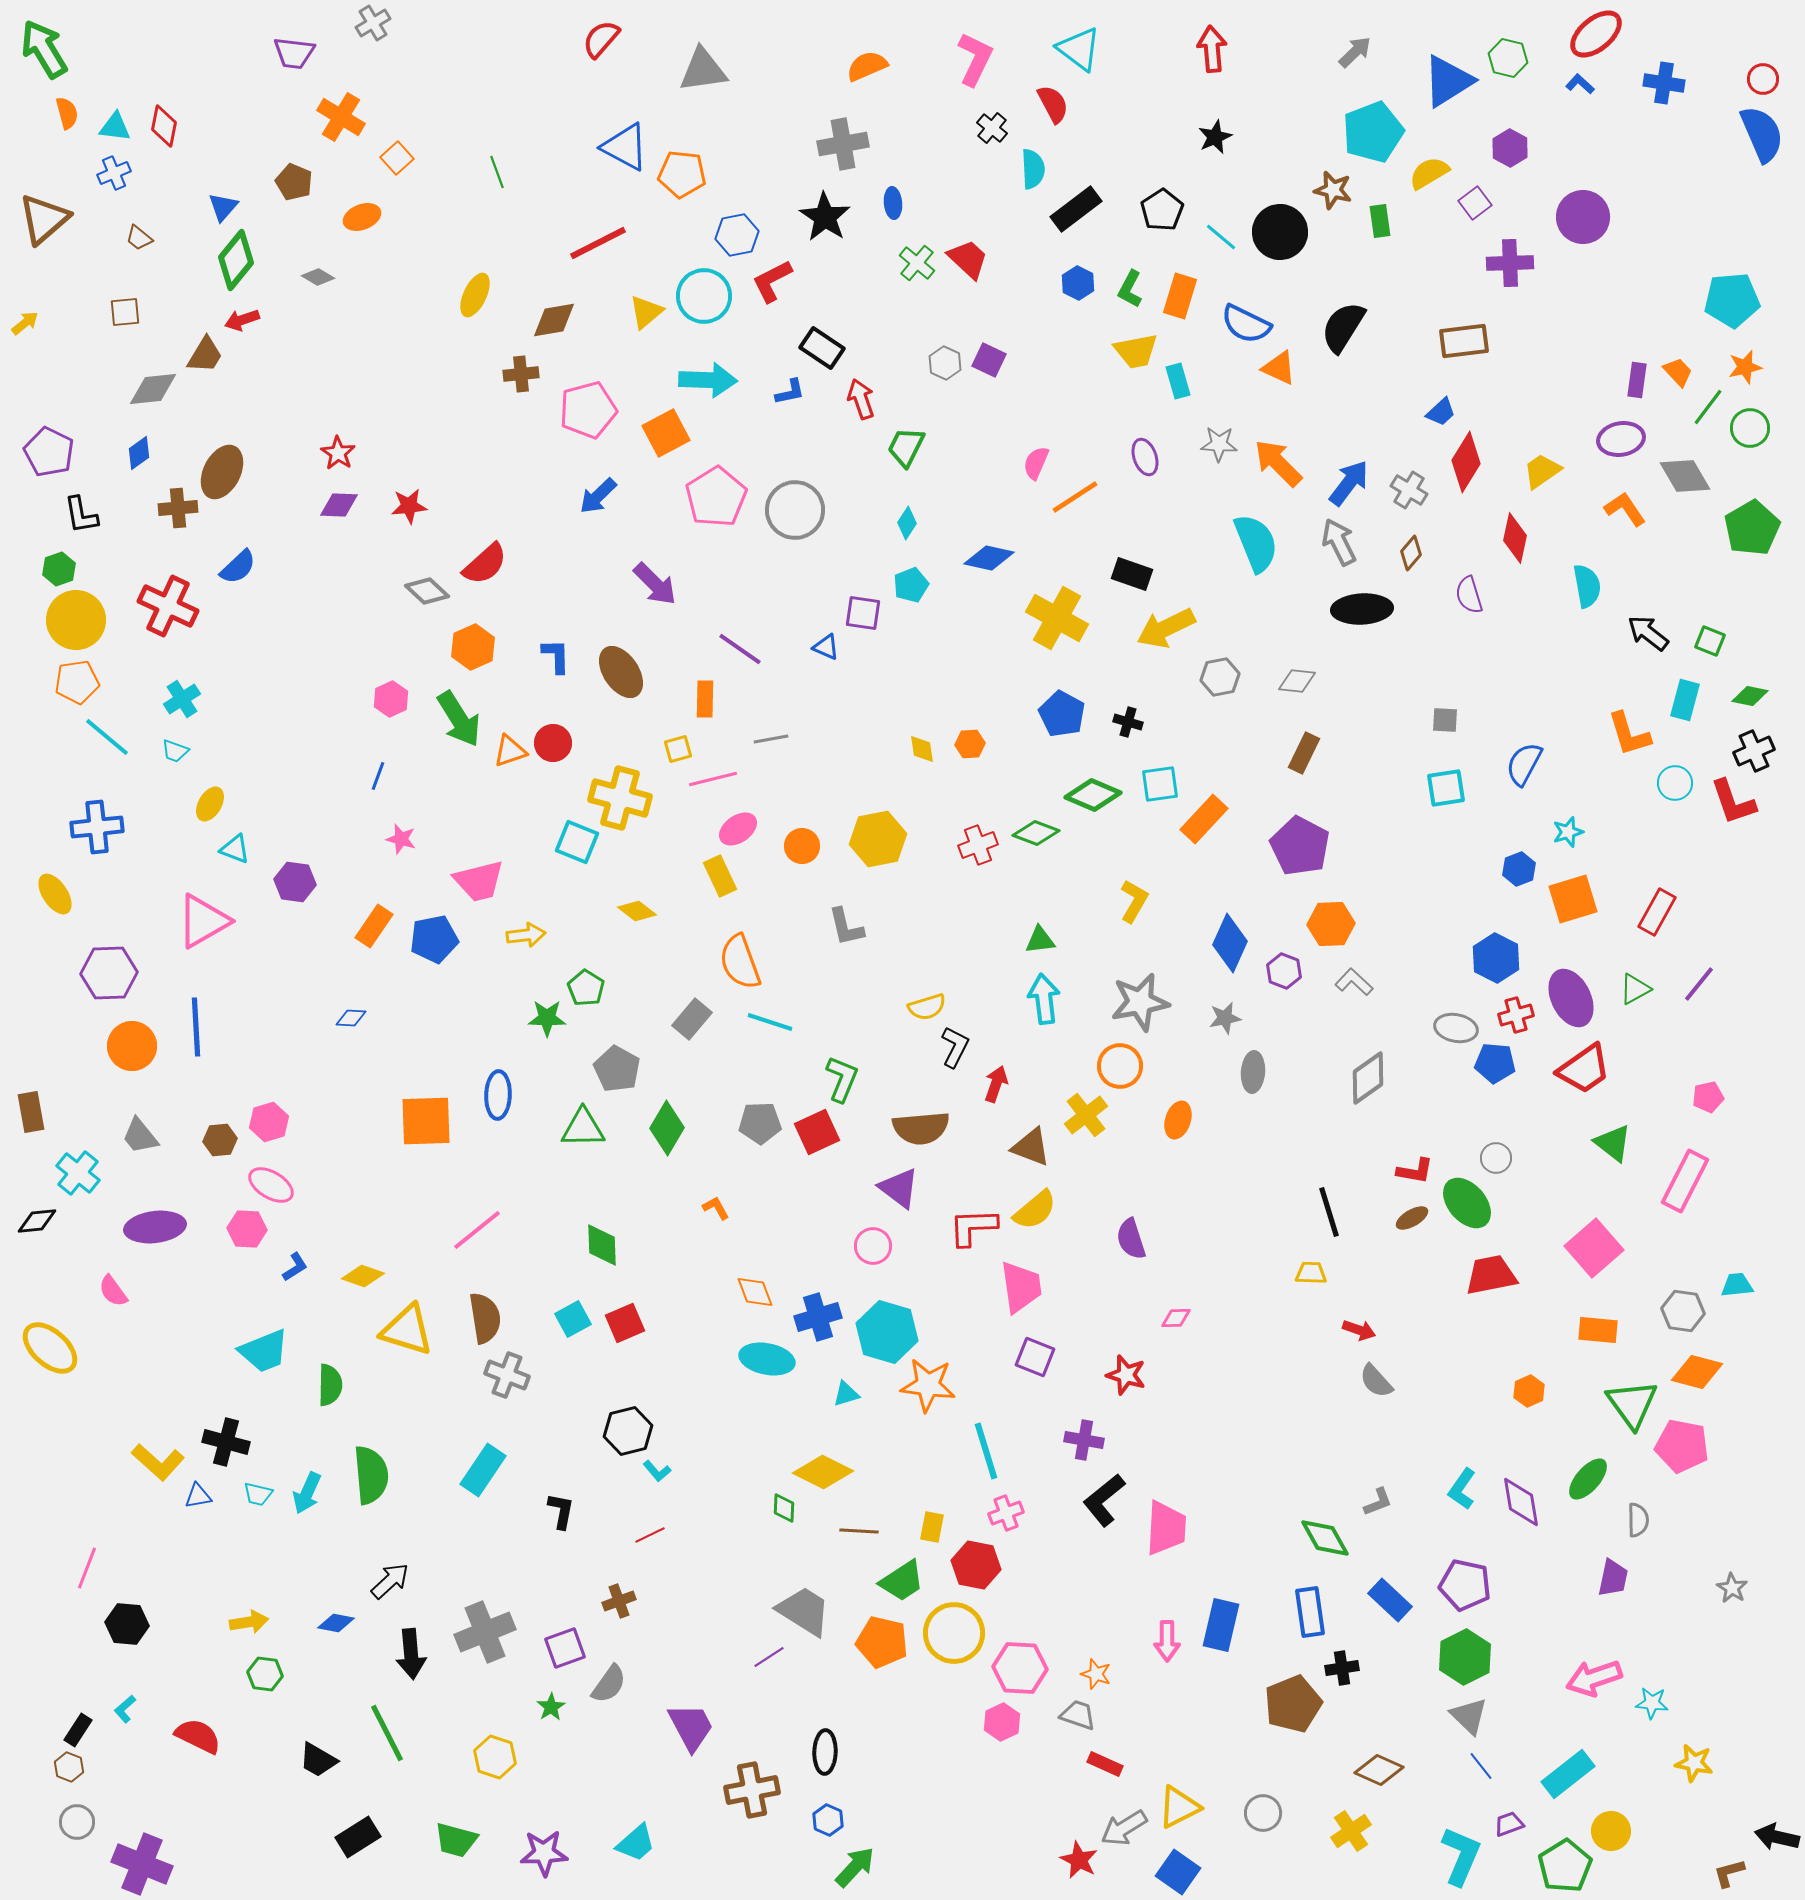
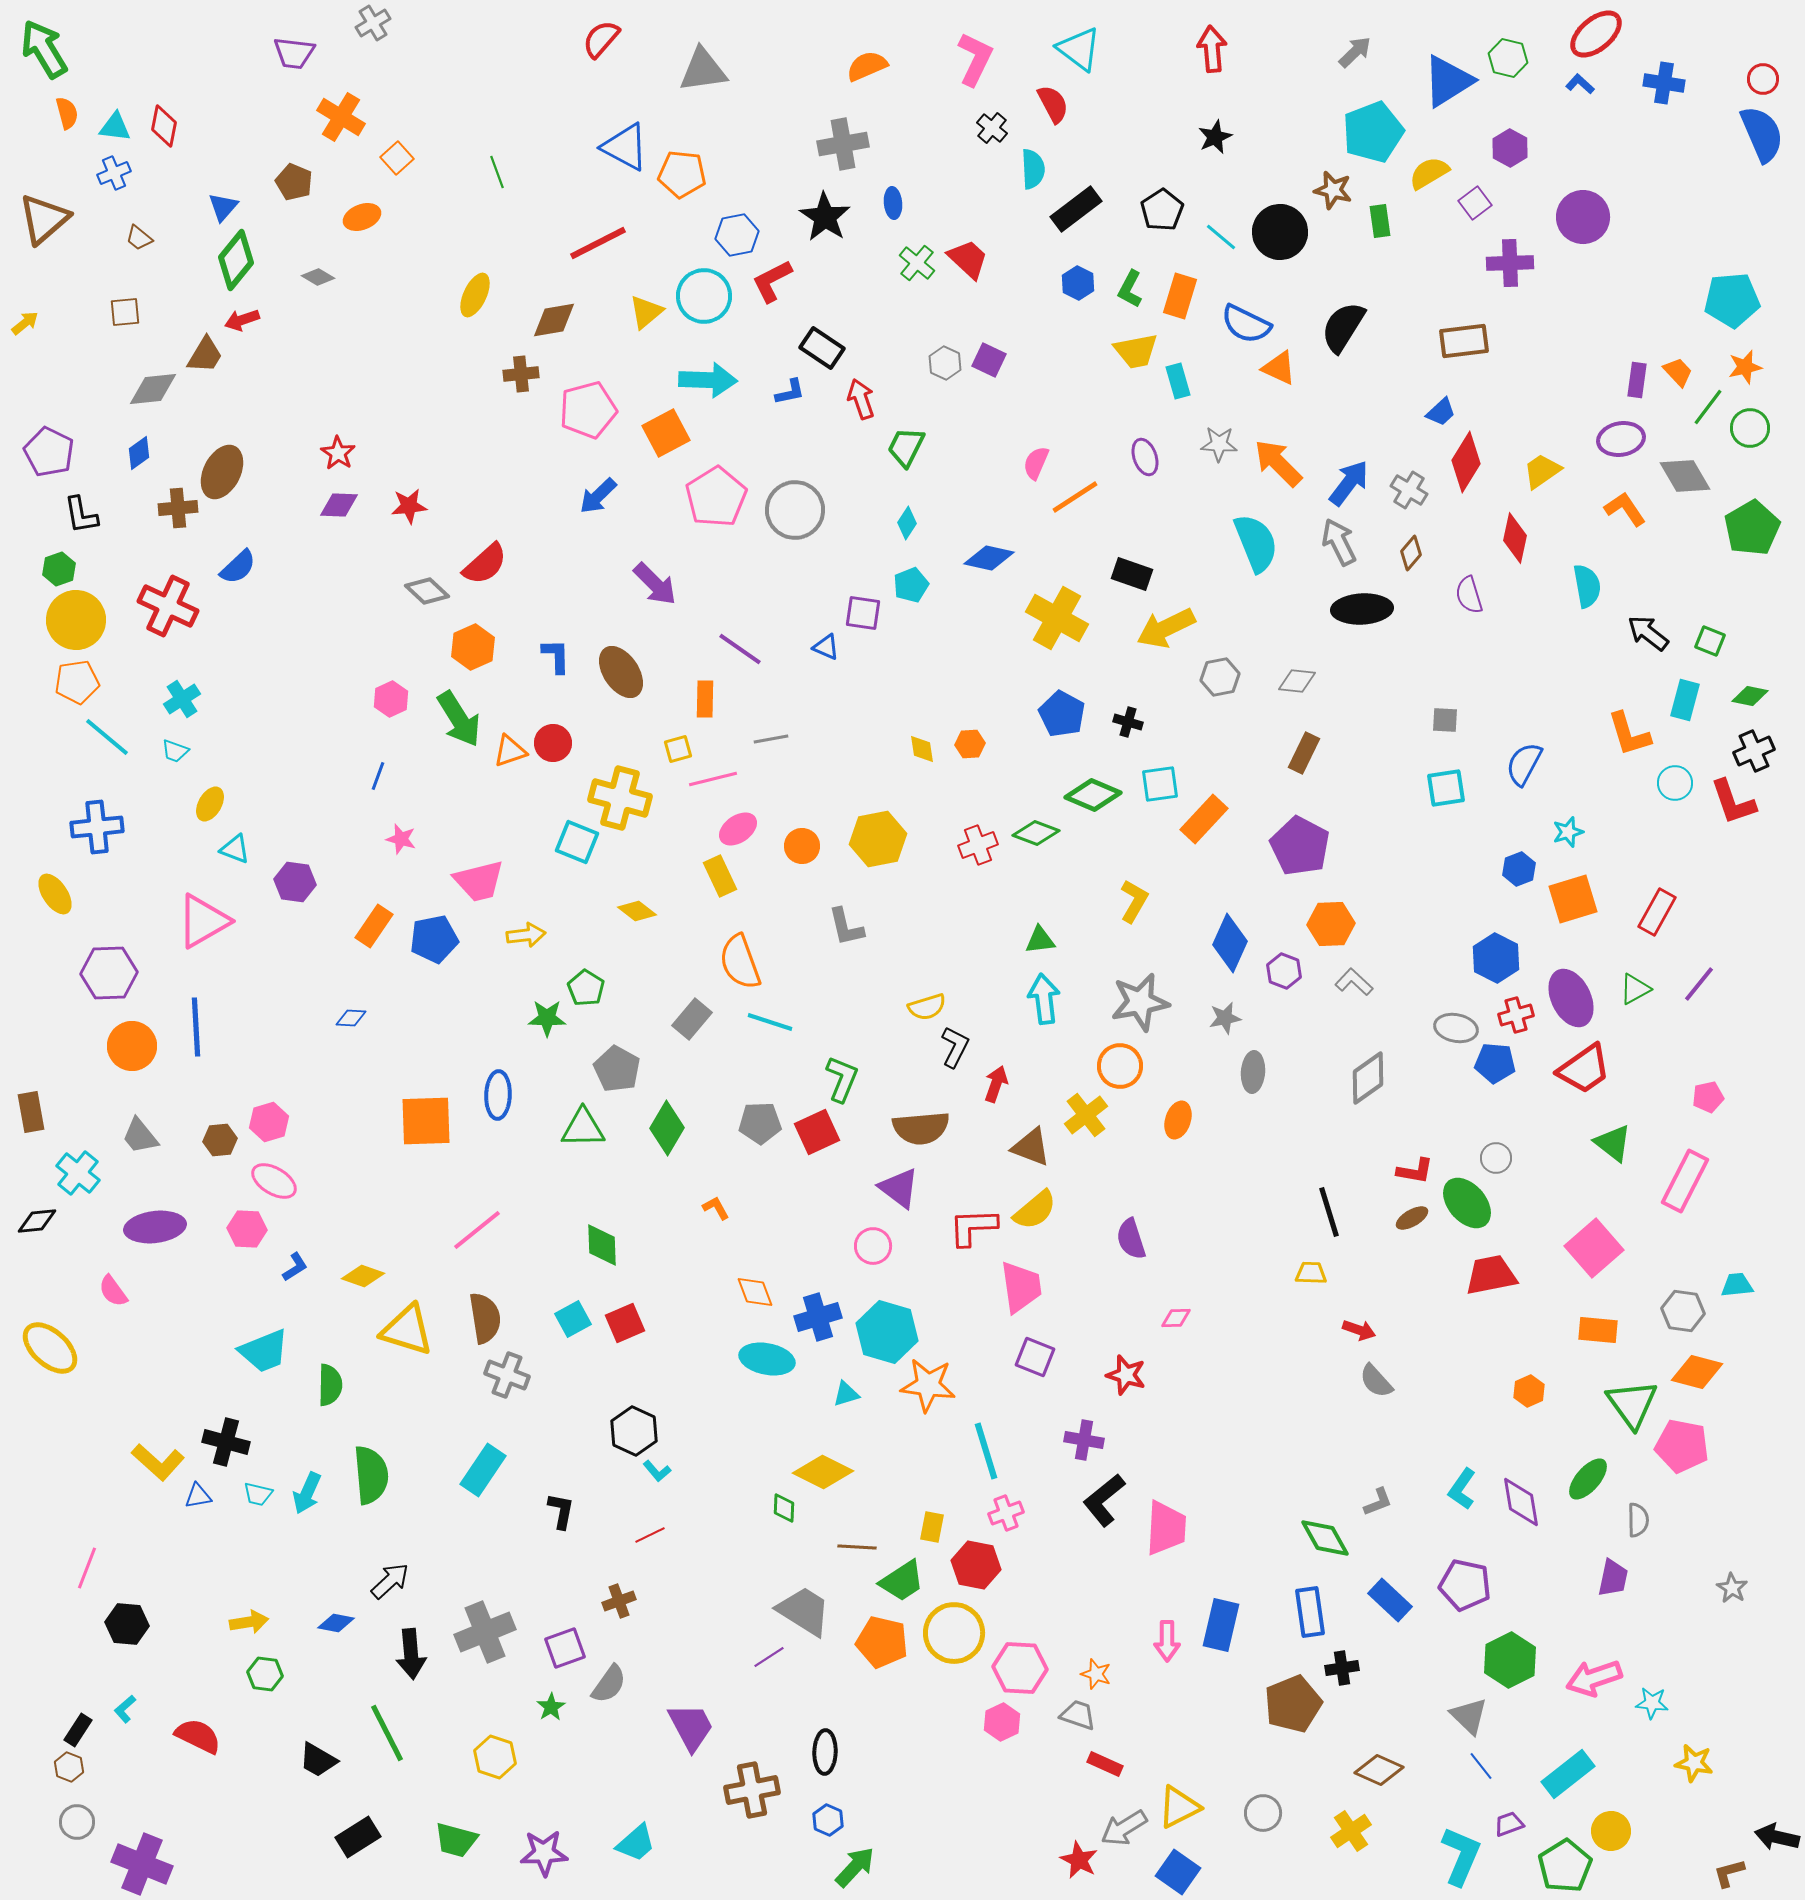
pink ellipse at (271, 1185): moved 3 px right, 4 px up
black hexagon at (628, 1431): moved 6 px right; rotated 21 degrees counterclockwise
brown line at (859, 1531): moved 2 px left, 16 px down
green hexagon at (1465, 1657): moved 45 px right, 3 px down
